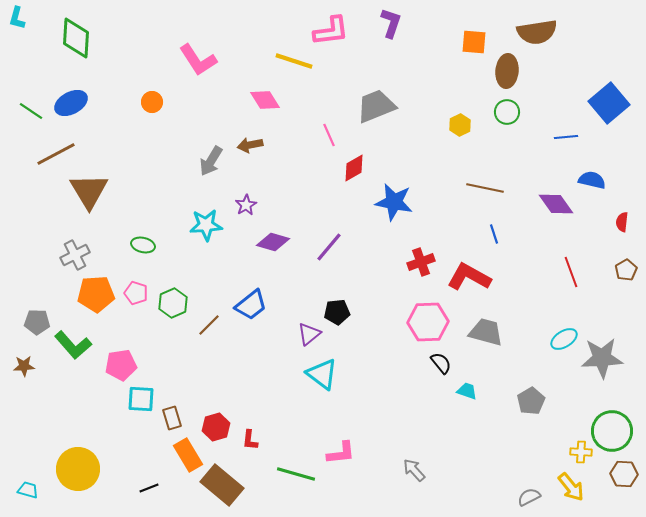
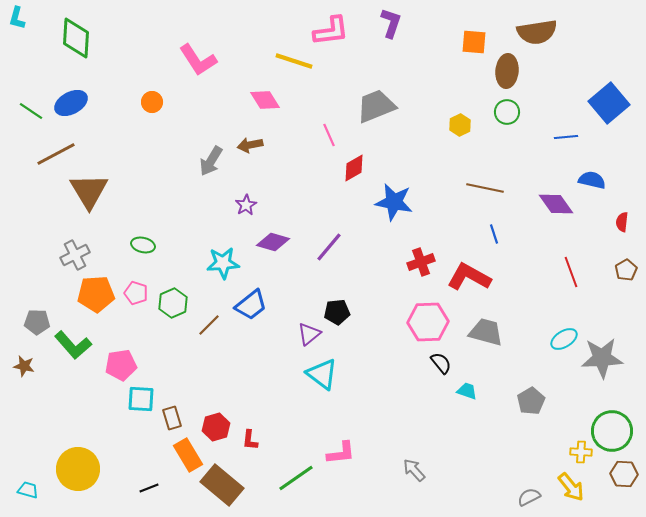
cyan star at (206, 225): moved 17 px right, 38 px down
brown star at (24, 366): rotated 15 degrees clockwise
green line at (296, 474): moved 4 px down; rotated 51 degrees counterclockwise
